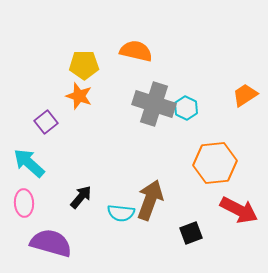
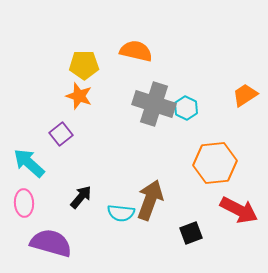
purple square: moved 15 px right, 12 px down
